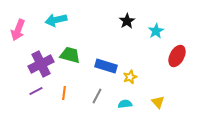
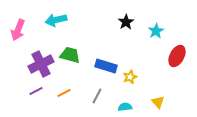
black star: moved 1 px left, 1 px down
orange line: rotated 56 degrees clockwise
cyan semicircle: moved 3 px down
